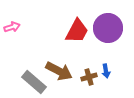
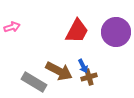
purple circle: moved 8 px right, 4 px down
blue arrow: moved 23 px left, 5 px up; rotated 16 degrees counterclockwise
gray rectangle: rotated 10 degrees counterclockwise
